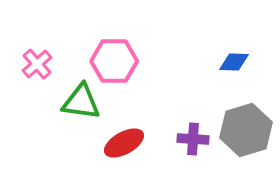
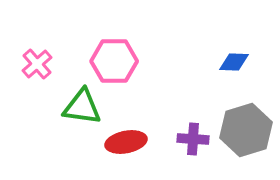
green triangle: moved 1 px right, 5 px down
red ellipse: moved 2 px right, 1 px up; rotated 18 degrees clockwise
